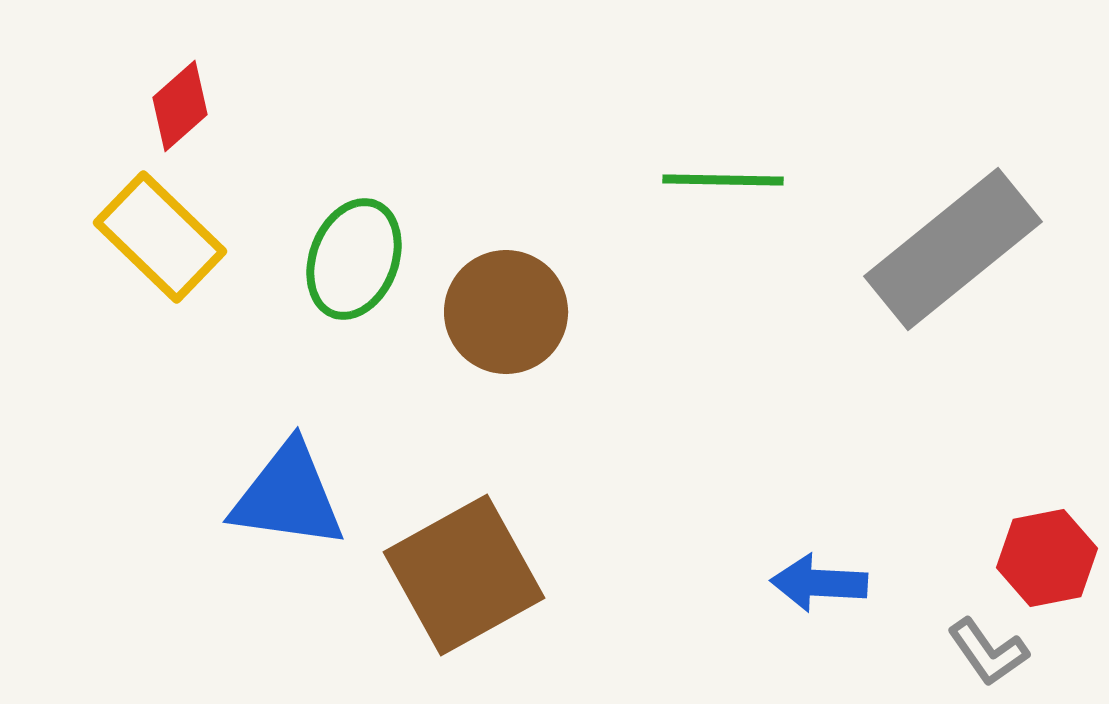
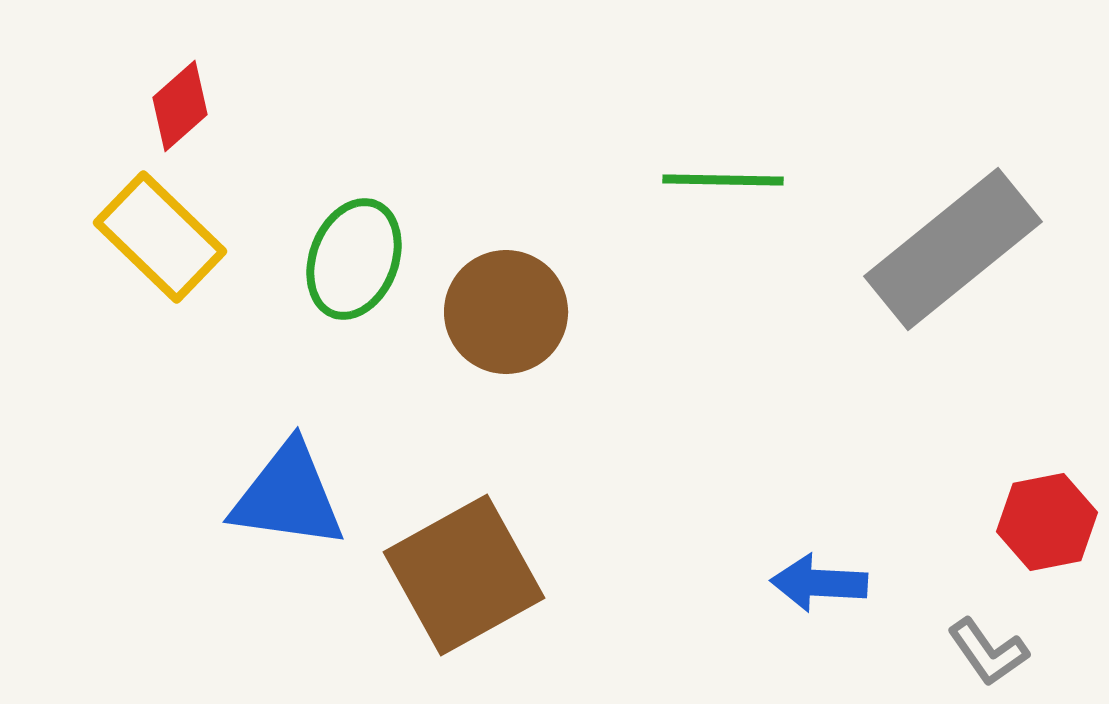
red hexagon: moved 36 px up
